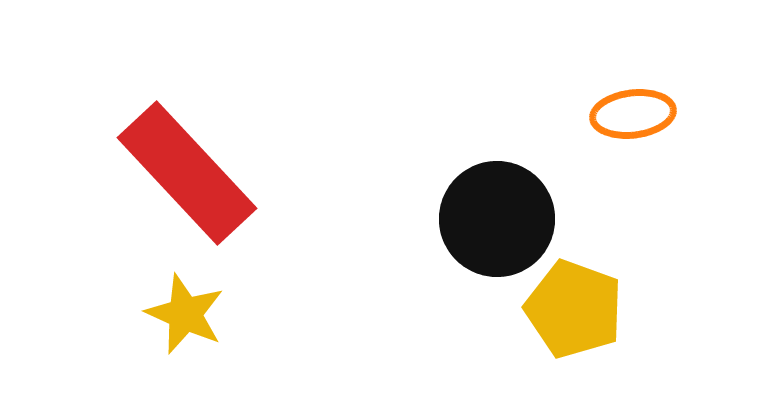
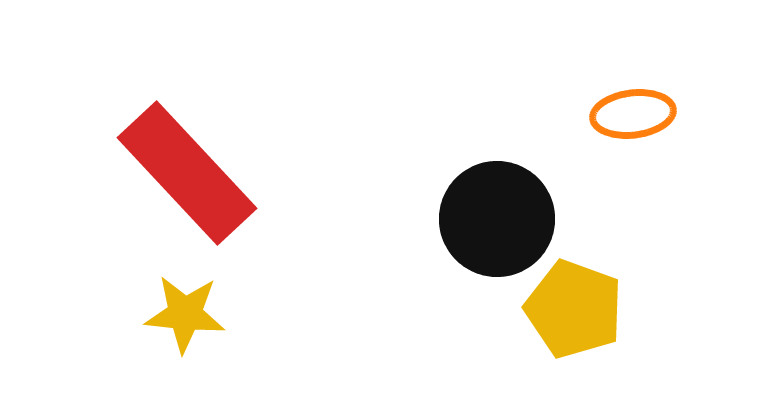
yellow star: rotated 18 degrees counterclockwise
